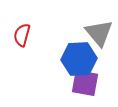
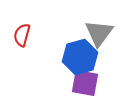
gray triangle: rotated 16 degrees clockwise
blue hexagon: moved 1 px right, 2 px up; rotated 12 degrees counterclockwise
